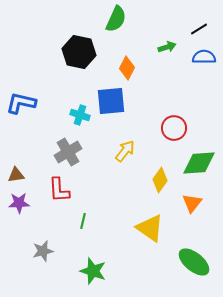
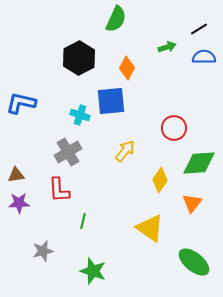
black hexagon: moved 6 px down; rotated 20 degrees clockwise
